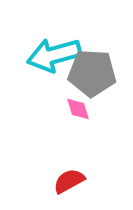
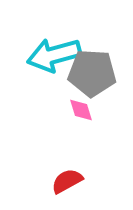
pink diamond: moved 3 px right, 1 px down
red semicircle: moved 2 px left
